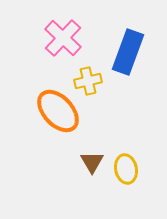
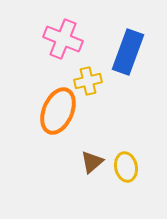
pink cross: moved 1 px down; rotated 21 degrees counterclockwise
orange ellipse: rotated 66 degrees clockwise
brown triangle: rotated 20 degrees clockwise
yellow ellipse: moved 2 px up
